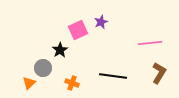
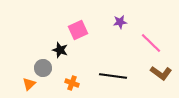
purple star: moved 19 px right; rotated 16 degrees clockwise
pink line: moved 1 px right; rotated 50 degrees clockwise
black star: rotated 21 degrees counterclockwise
brown L-shape: moved 2 px right; rotated 95 degrees clockwise
orange triangle: moved 1 px down
